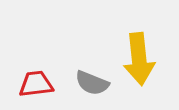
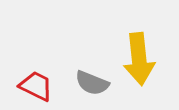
red trapezoid: moved 2 px down; rotated 33 degrees clockwise
